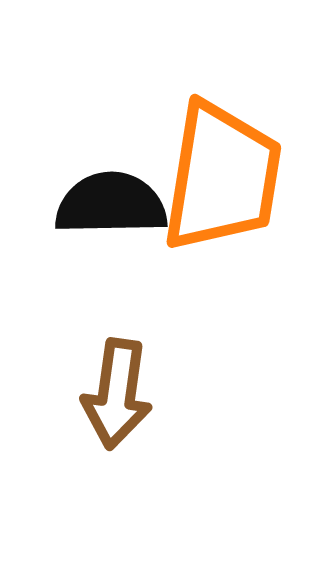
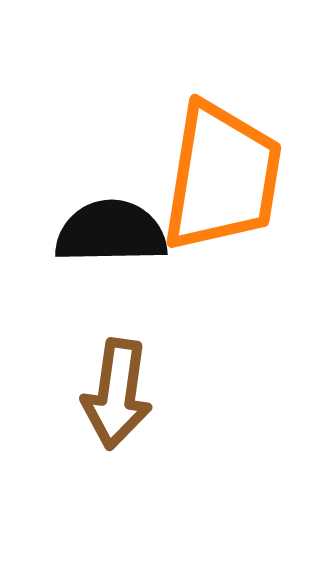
black semicircle: moved 28 px down
